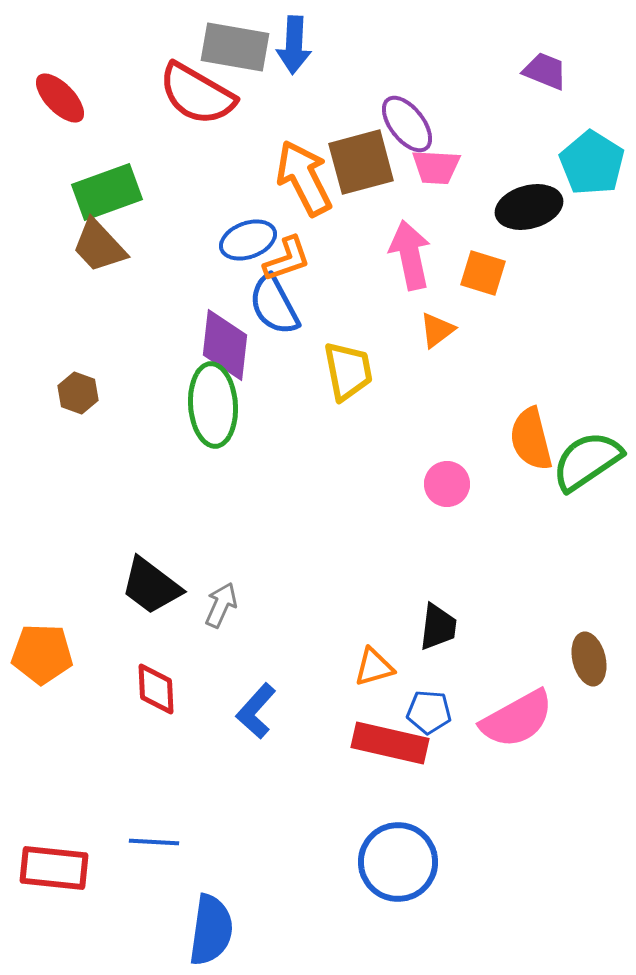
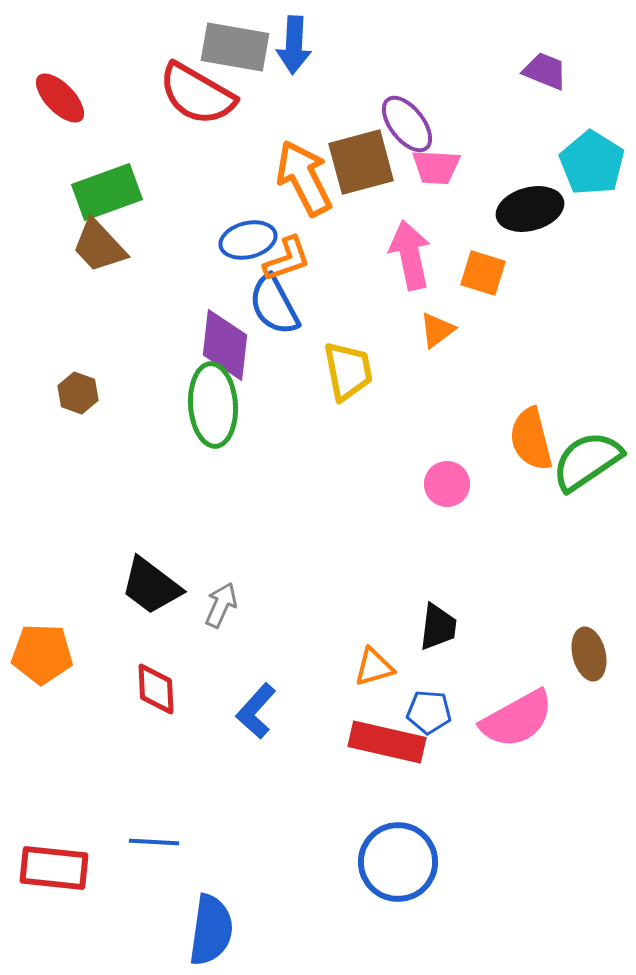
black ellipse at (529, 207): moved 1 px right, 2 px down
blue ellipse at (248, 240): rotated 6 degrees clockwise
brown ellipse at (589, 659): moved 5 px up
red rectangle at (390, 743): moved 3 px left, 1 px up
